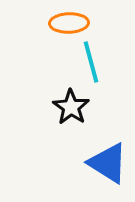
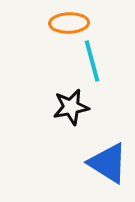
cyan line: moved 1 px right, 1 px up
black star: rotated 27 degrees clockwise
